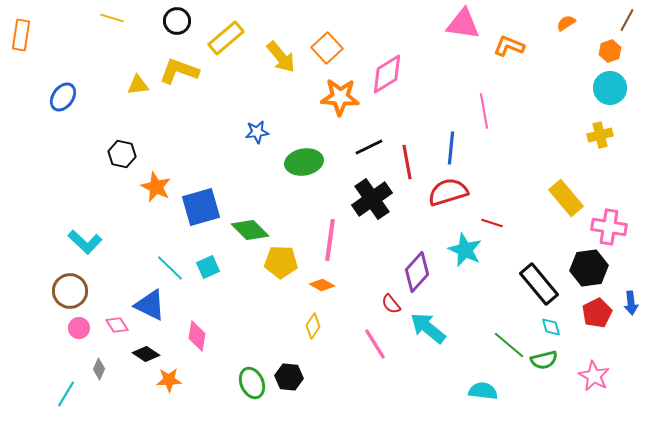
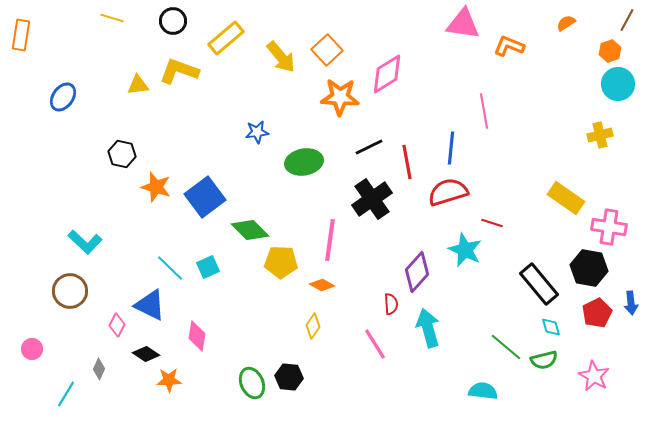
black circle at (177, 21): moved 4 px left
orange square at (327, 48): moved 2 px down
cyan circle at (610, 88): moved 8 px right, 4 px up
orange star at (156, 187): rotated 8 degrees counterclockwise
yellow rectangle at (566, 198): rotated 15 degrees counterclockwise
blue square at (201, 207): moved 4 px right, 10 px up; rotated 21 degrees counterclockwise
black hexagon at (589, 268): rotated 18 degrees clockwise
red semicircle at (391, 304): rotated 145 degrees counterclockwise
pink diamond at (117, 325): rotated 60 degrees clockwise
pink circle at (79, 328): moved 47 px left, 21 px down
cyan arrow at (428, 328): rotated 36 degrees clockwise
green line at (509, 345): moved 3 px left, 2 px down
